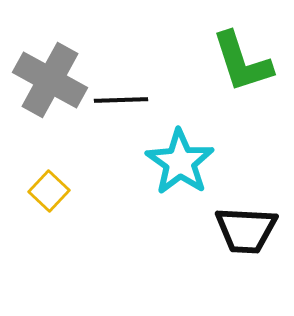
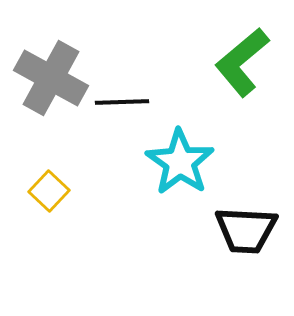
green L-shape: rotated 68 degrees clockwise
gray cross: moved 1 px right, 2 px up
black line: moved 1 px right, 2 px down
